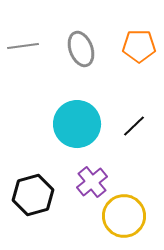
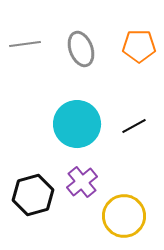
gray line: moved 2 px right, 2 px up
black line: rotated 15 degrees clockwise
purple cross: moved 10 px left
